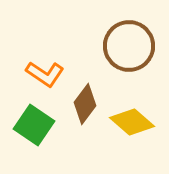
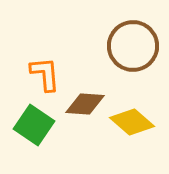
brown circle: moved 4 px right
orange L-shape: rotated 129 degrees counterclockwise
brown diamond: rotated 57 degrees clockwise
